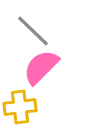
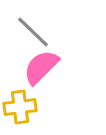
gray line: moved 1 px down
